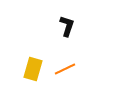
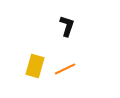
yellow rectangle: moved 2 px right, 3 px up
